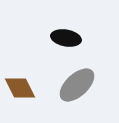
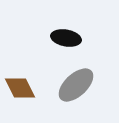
gray ellipse: moved 1 px left
